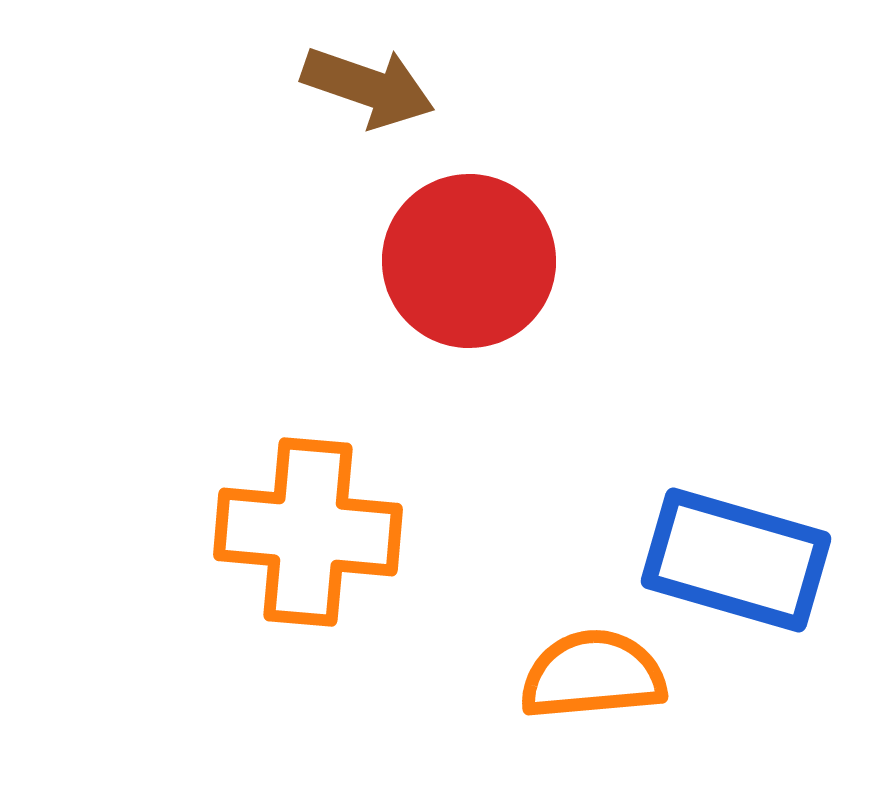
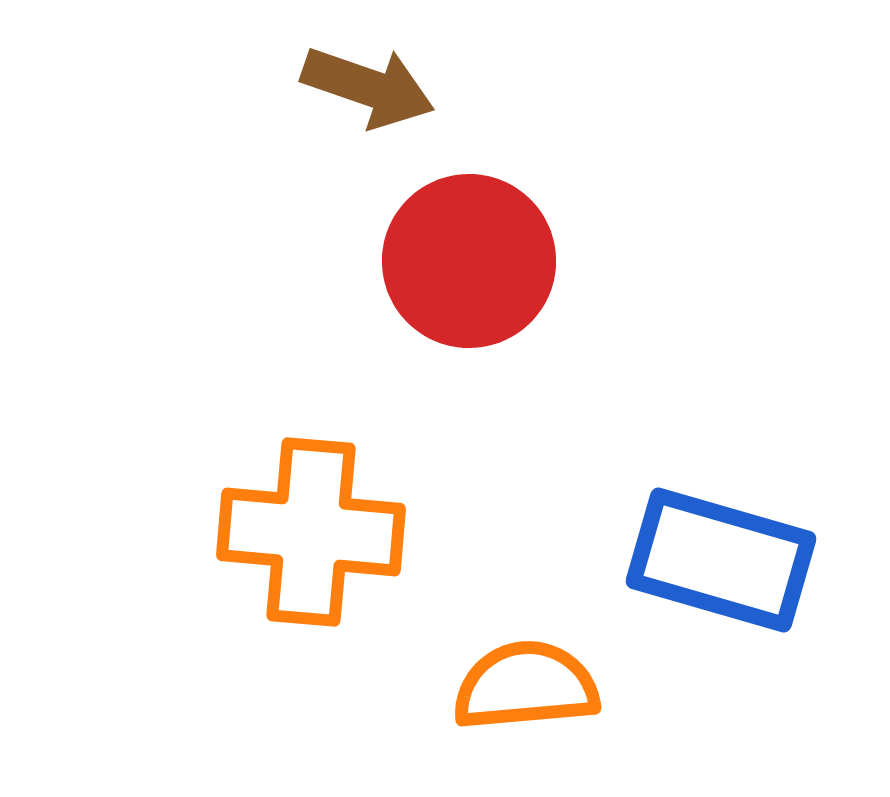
orange cross: moved 3 px right
blue rectangle: moved 15 px left
orange semicircle: moved 67 px left, 11 px down
